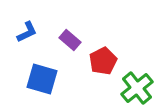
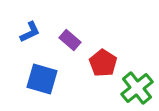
blue L-shape: moved 3 px right
red pentagon: moved 2 px down; rotated 12 degrees counterclockwise
